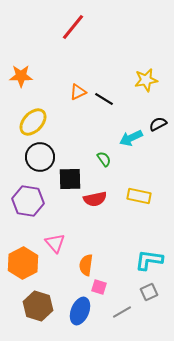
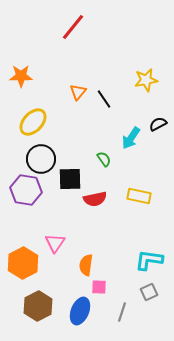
orange triangle: rotated 24 degrees counterclockwise
black line: rotated 24 degrees clockwise
cyan arrow: rotated 30 degrees counterclockwise
black circle: moved 1 px right, 2 px down
purple hexagon: moved 2 px left, 11 px up
pink triangle: rotated 15 degrees clockwise
pink square: rotated 14 degrees counterclockwise
brown hexagon: rotated 16 degrees clockwise
gray line: rotated 42 degrees counterclockwise
